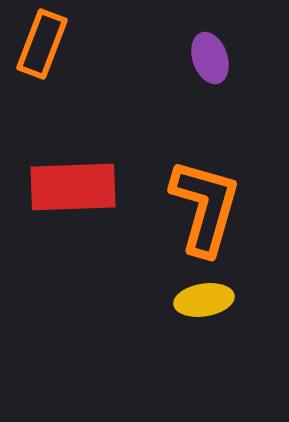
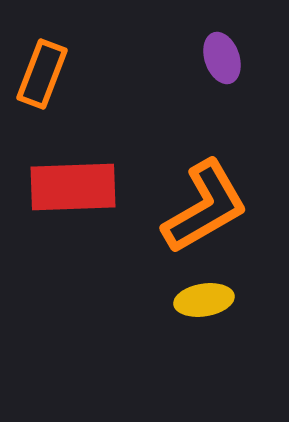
orange rectangle: moved 30 px down
purple ellipse: moved 12 px right
orange L-shape: rotated 44 degrees clockwise
